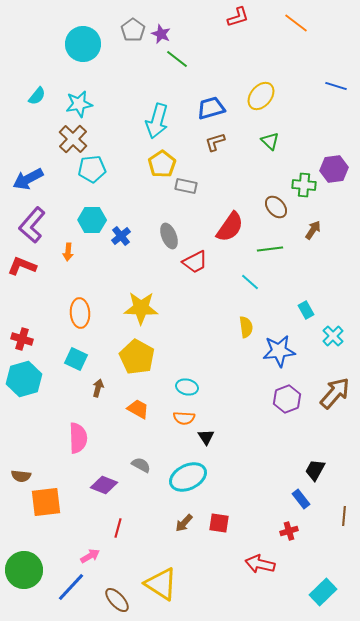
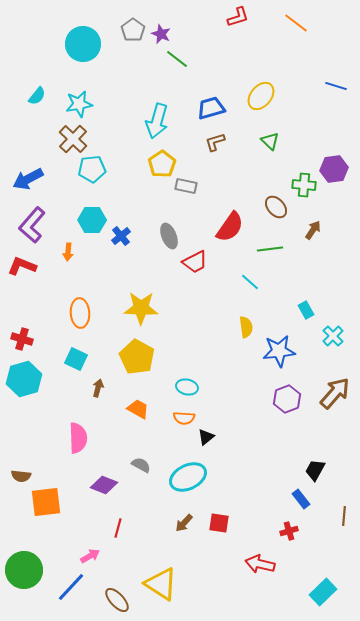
black triangle at (206, 437): rotated 24 degrees clockwise
